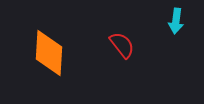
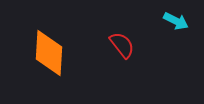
cyan arrow: rotated 70 degrees counterclockwise
